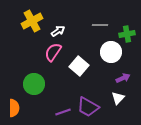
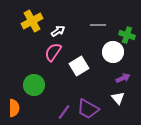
gray line: moved 2 px left
green cross: moved 1 px down; rotated 28 degrees clockwise
white circle: moved 2 px right
white square: rotated 18 degrees clockwise
green circle: moved 1 px down
white triangle: rotated 24 degrees counterclockwise
purple trapezoid: moved 2 px down
purple line: moved 1 px right; rotated 35 degrees counterclockwise
